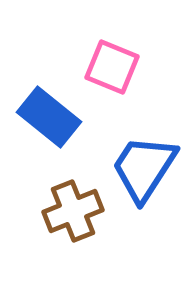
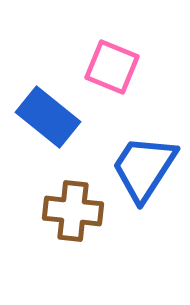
blue rectangle: moved 1 px left
brown cross: rotated 28 degrees clockwise
